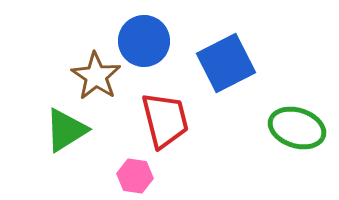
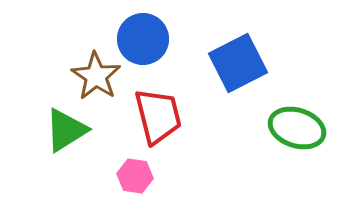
blue circle: moved 1 px left, 2 px up
blue square: moved 12 px right
red trapezoid: moved 7 px left, 4 px up
